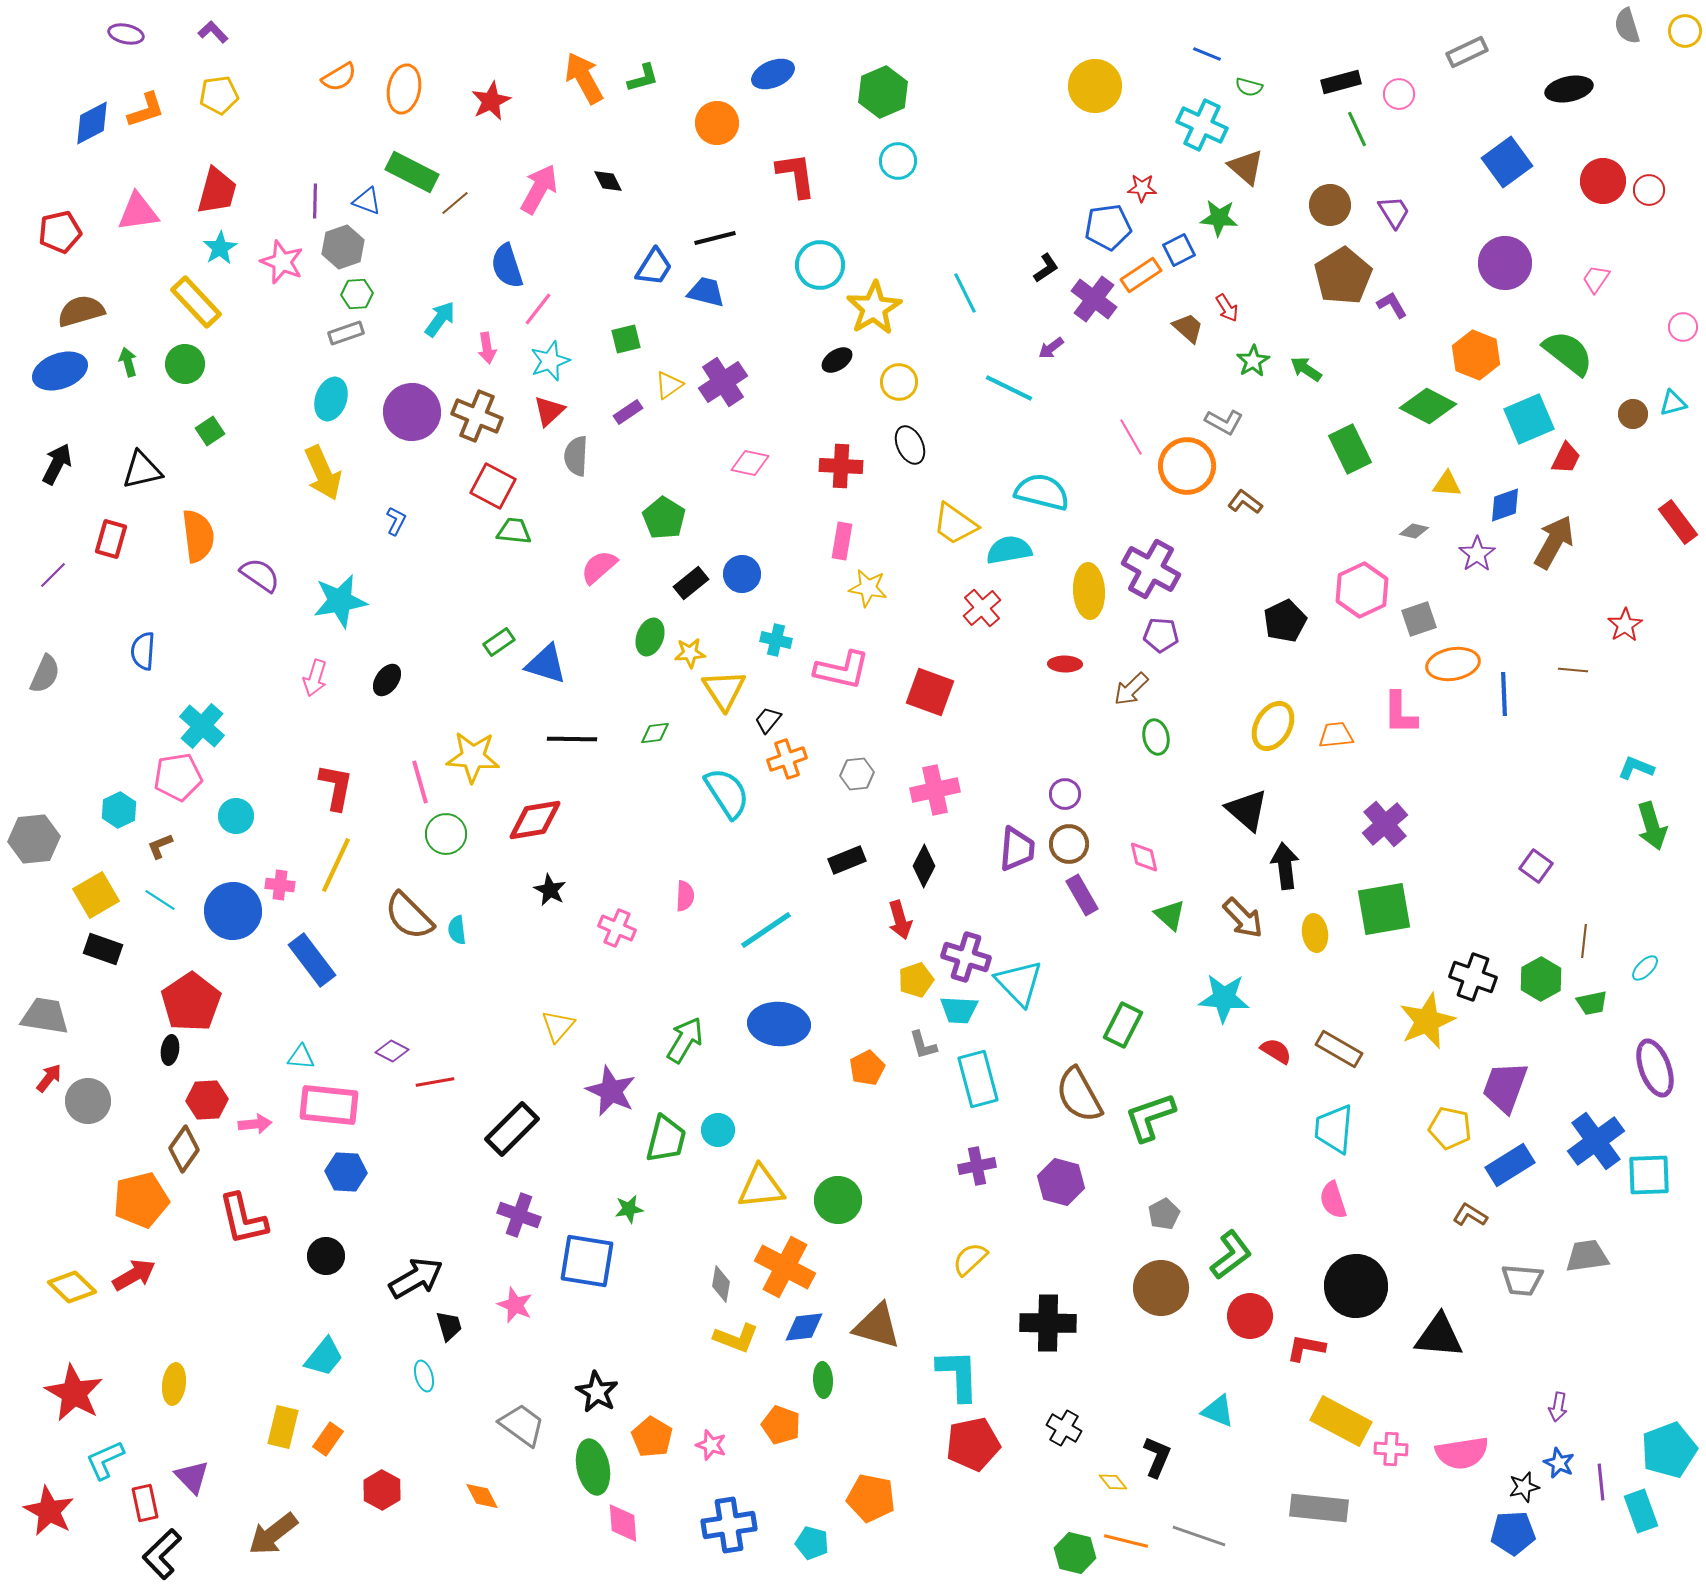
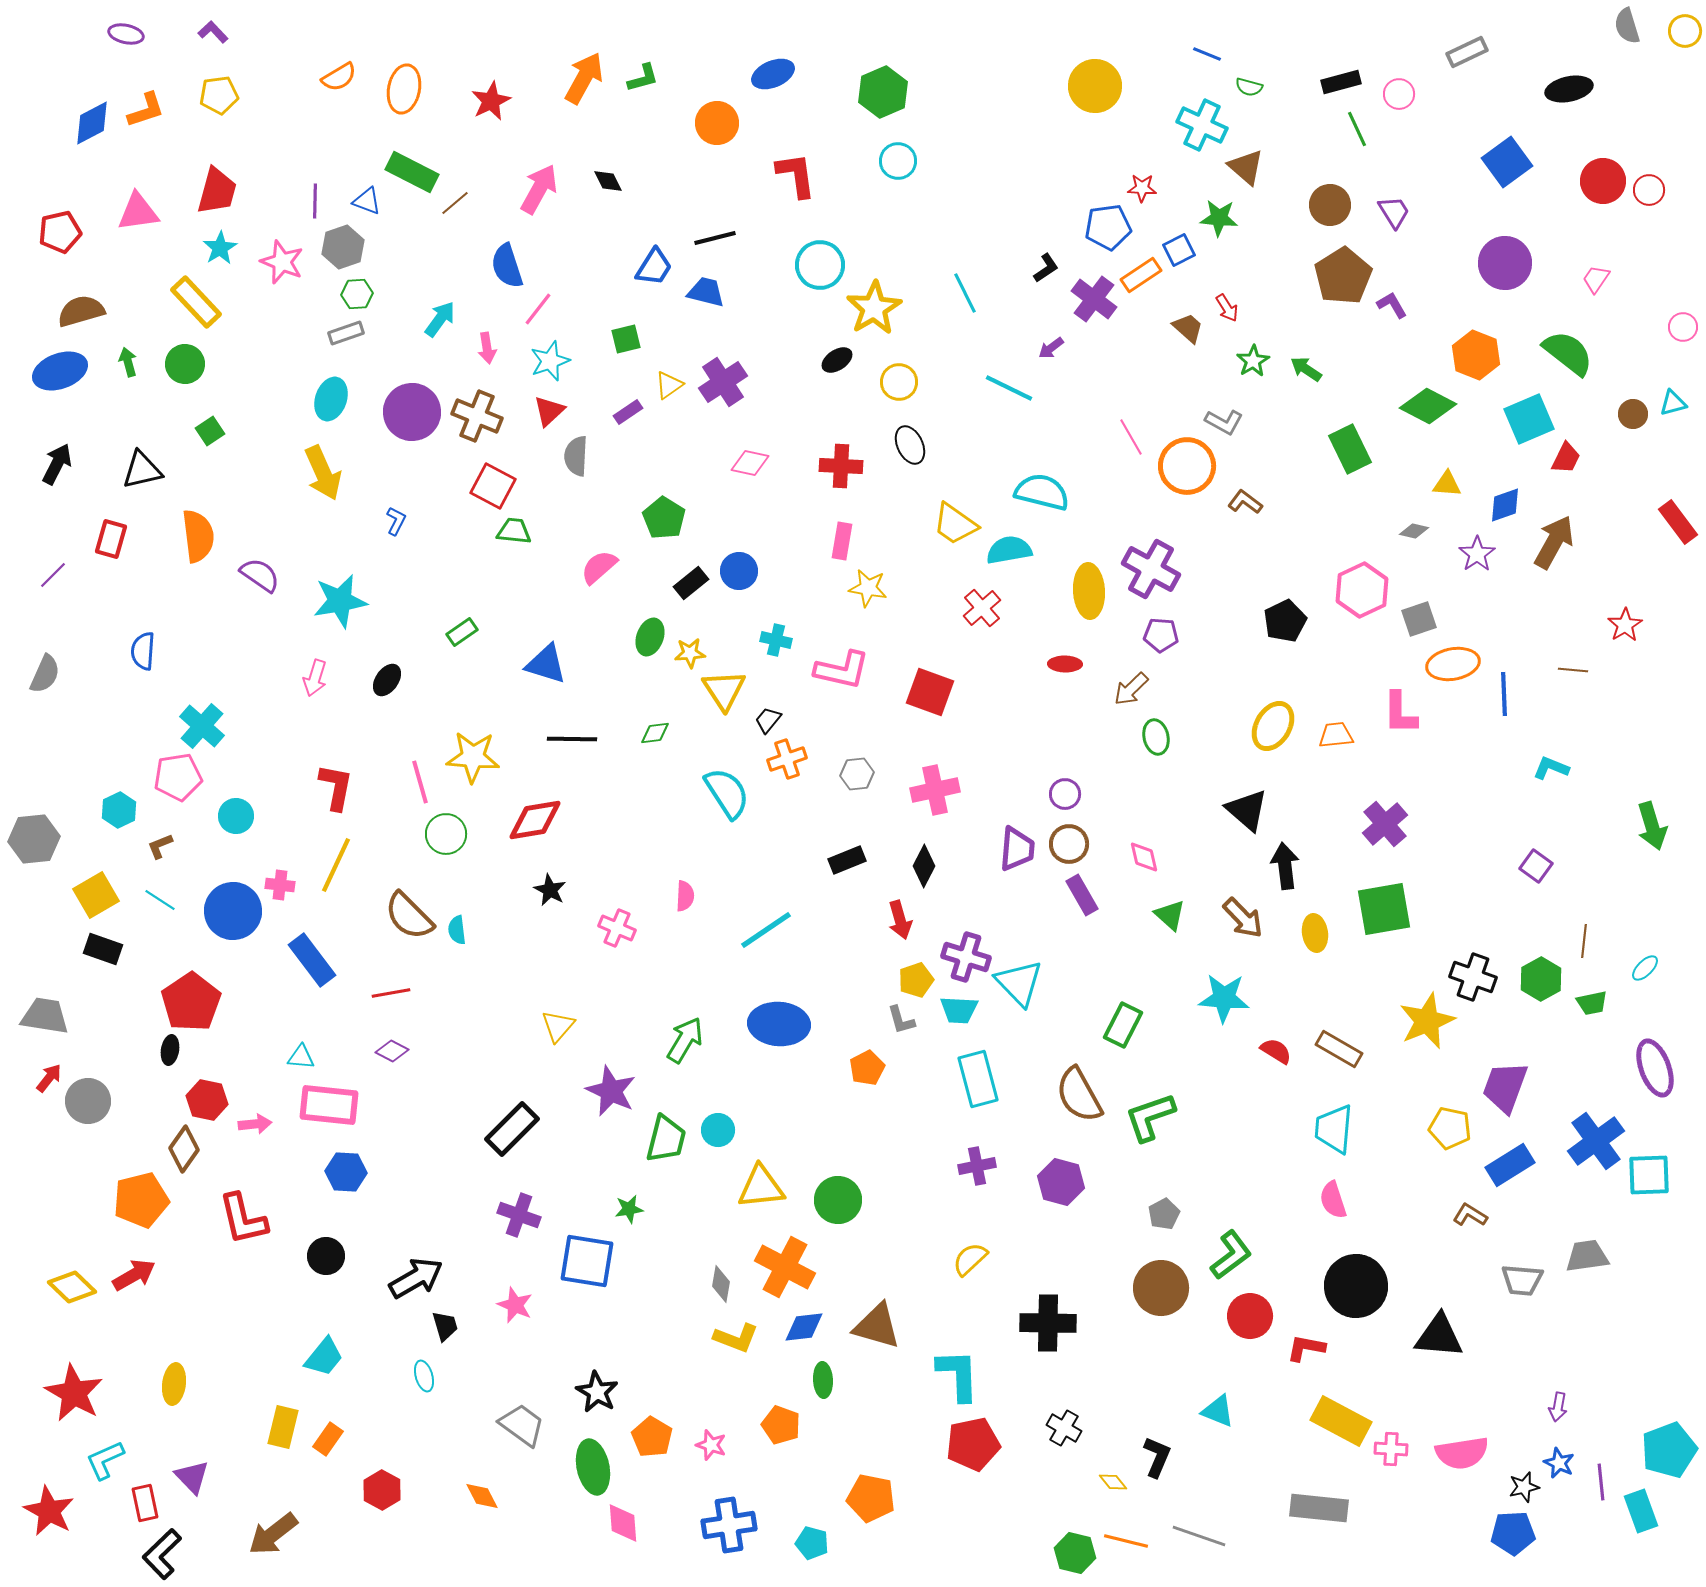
orange arrow at (584, 78): rotated 58 degrees clockwise
blue circle at (742, 574): moved 3 px left, 3 px up
green rectangle at (499, 642): moved 37 px left, 10 px up
cyan L-shape at (1636, 768): moved 85 px left
gray L-shape at (923, 1045): moved 22 px left, 25 px up
red line at (435, 1082): moved 44 px left, 89 px up
red hexagon at (207, 1100): rotated 15 degrees clockwise
black trapezoid at (449, 1326): moved 4 px left
